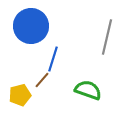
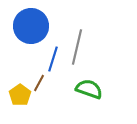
gray line: moved 30 px left, 10 px down
brown line: moved 3 px left, 3 px down; rotated 12 degrees counterclockwise
green semicircle: moved 1 px right, 1 px up
yellow pentagon: rotated 20 degrees counterclockwise
